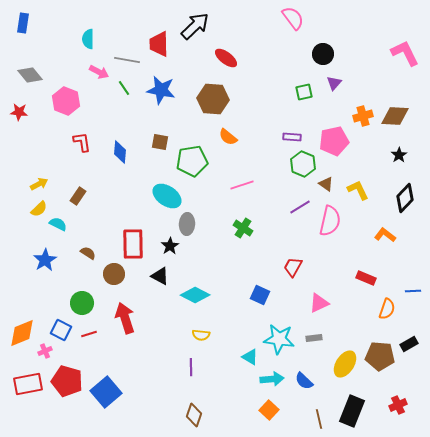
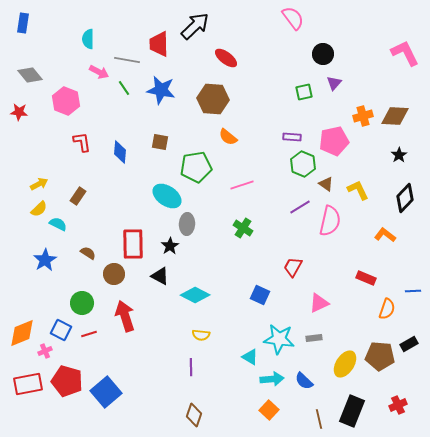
green pentagon at (192, 161): moved 4 px right, 6 px down
red arrow at (125, 318): moved 2 px up
